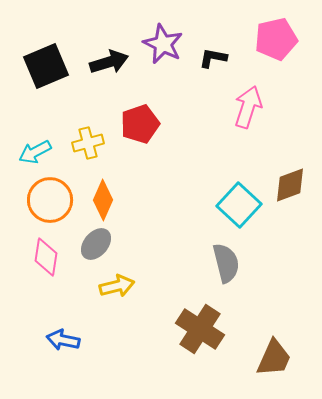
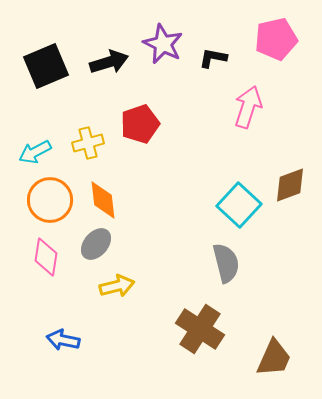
orange diamond: rotated 30 degrees counterclockwise
